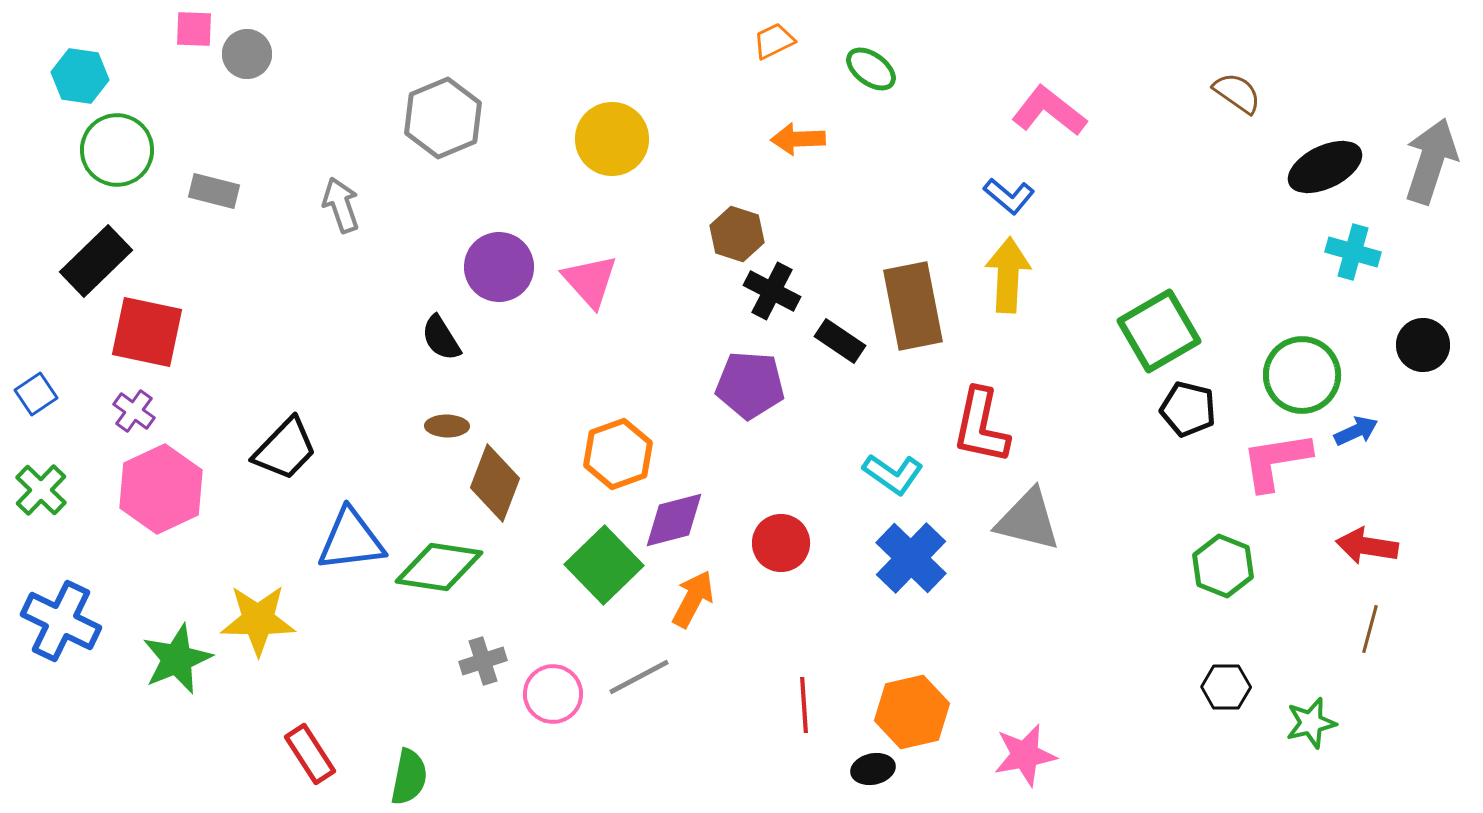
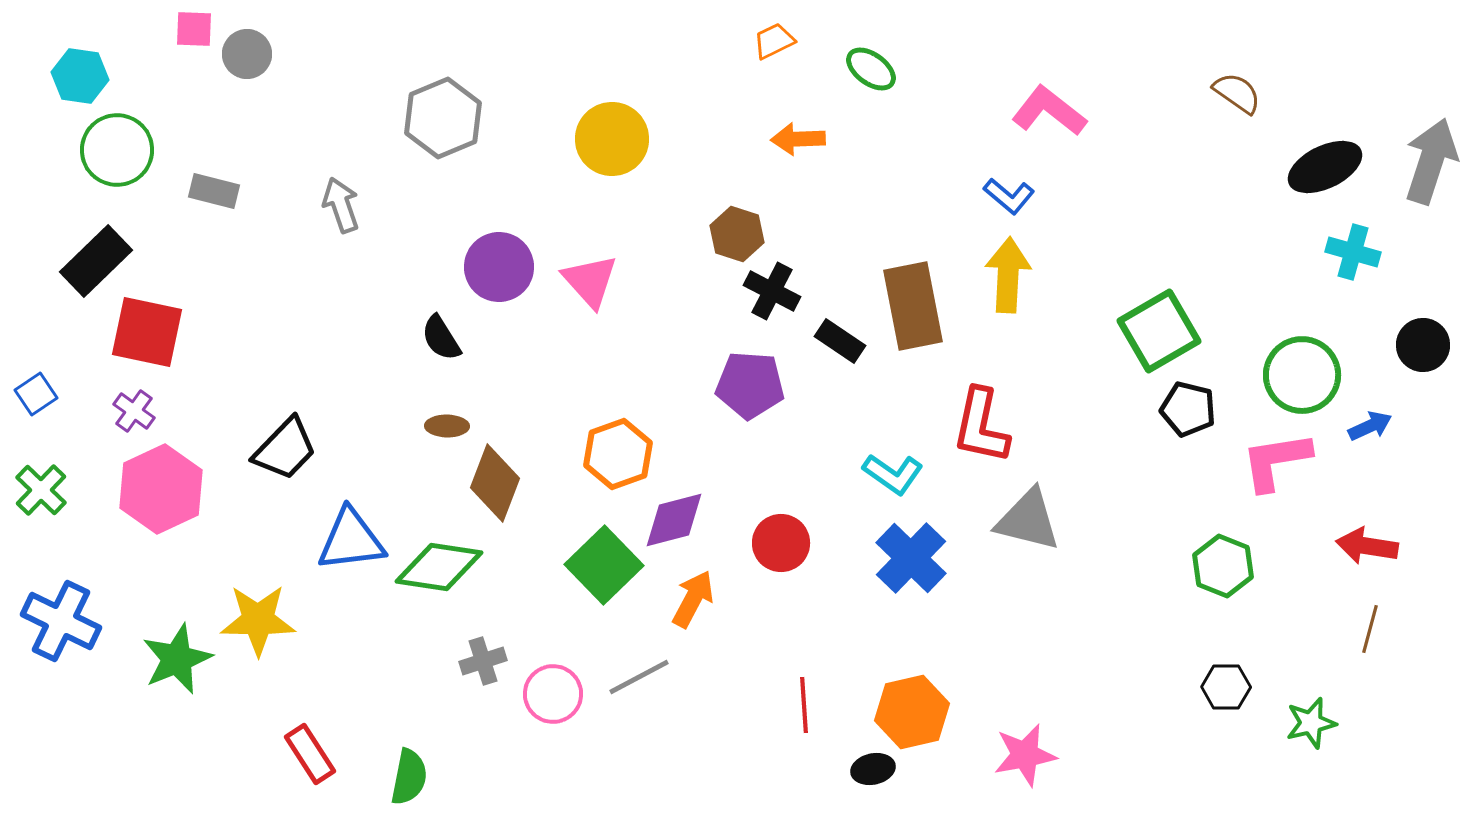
blue arrow at (1356, 431): moved 14 px right, 5 px up
